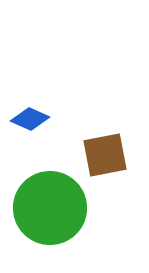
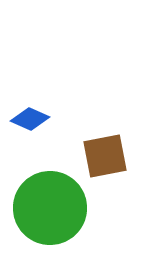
brown square: moved 1 px down
